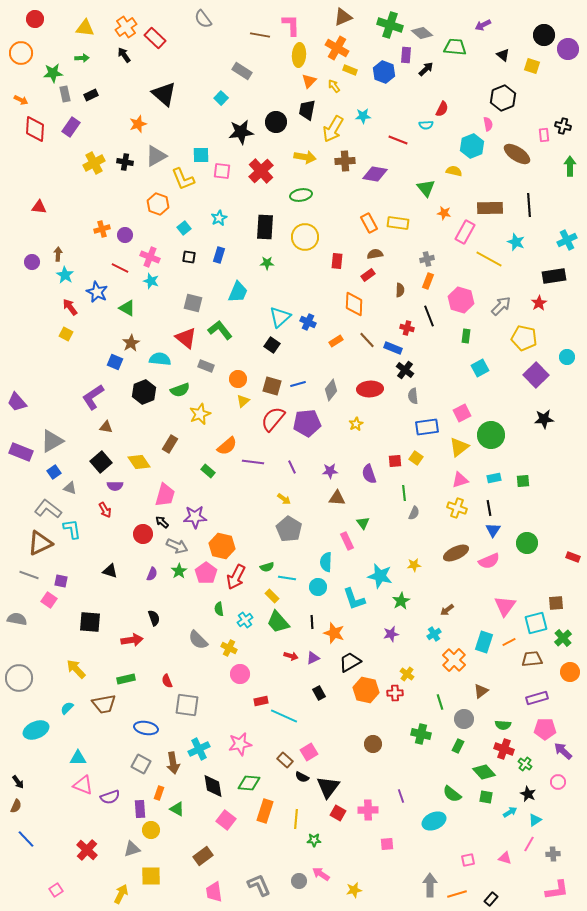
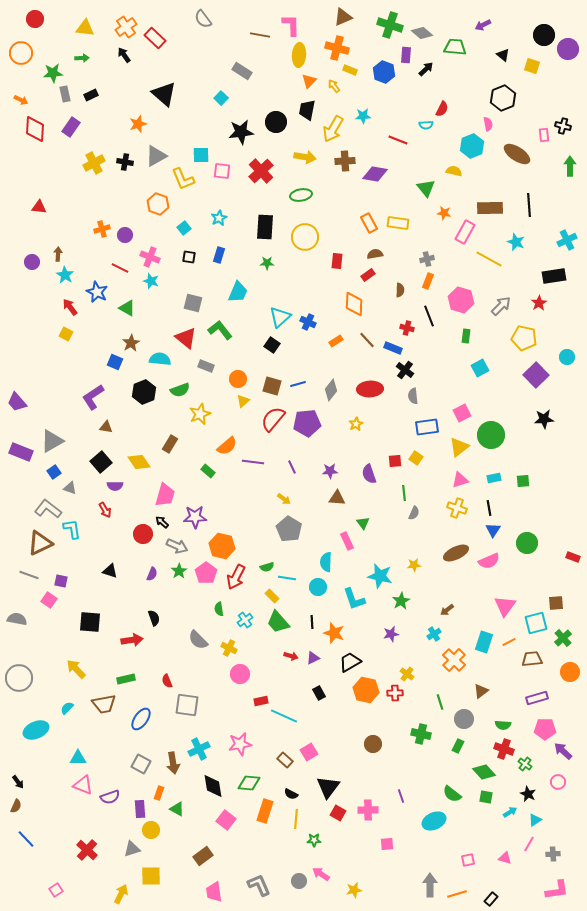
orange cross at (337, 48): rotated 15 degrees counterclockwise
blue ellipse at (146, 728): moved 5 px left, 9 px up; rotated 65 degrees counterclockwise
black semicircle at (302, 777): moved 11 px left, 17 px down
